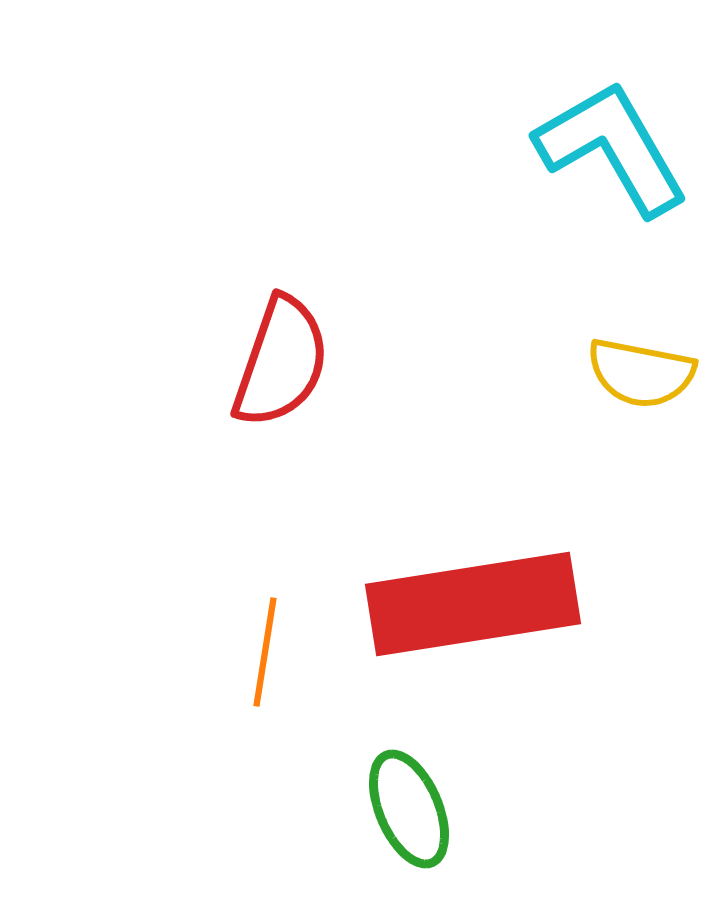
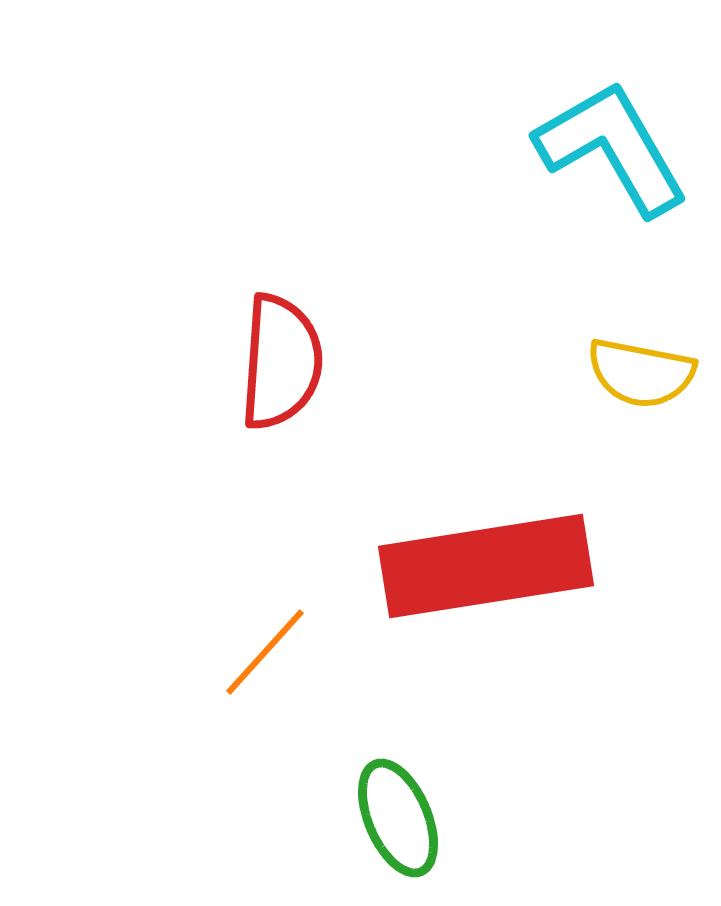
red semicircle: rotated 15 degrees counterclockwise
red rectangle: moved 13 px right, 38 px up
orange line: rotated 33 degrees clockwise
green ellipse: moved 11 px left, 9 px down
